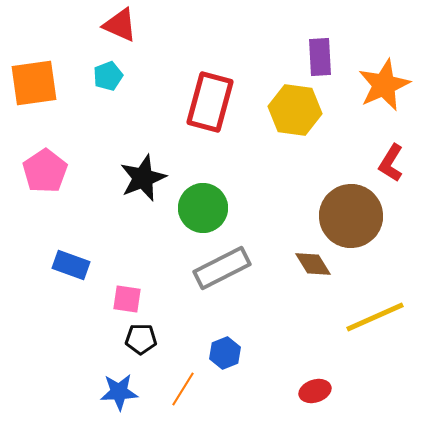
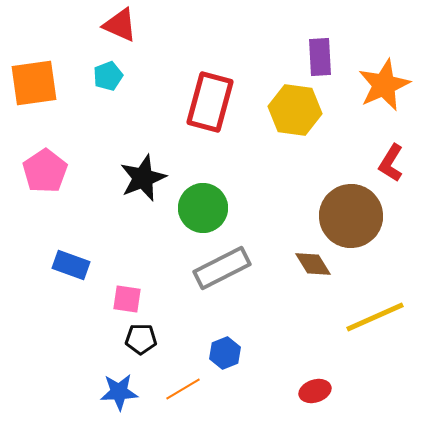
orange line: rotated 27 degrees clockwise
